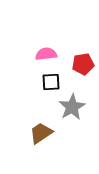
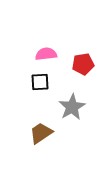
black square: moved 11 px left
